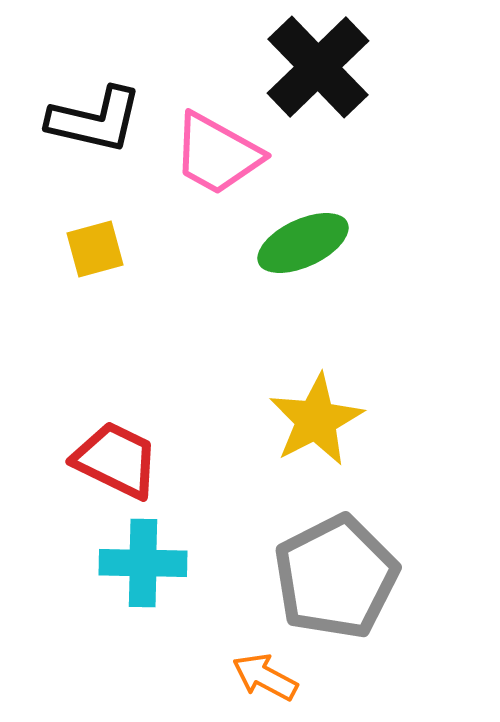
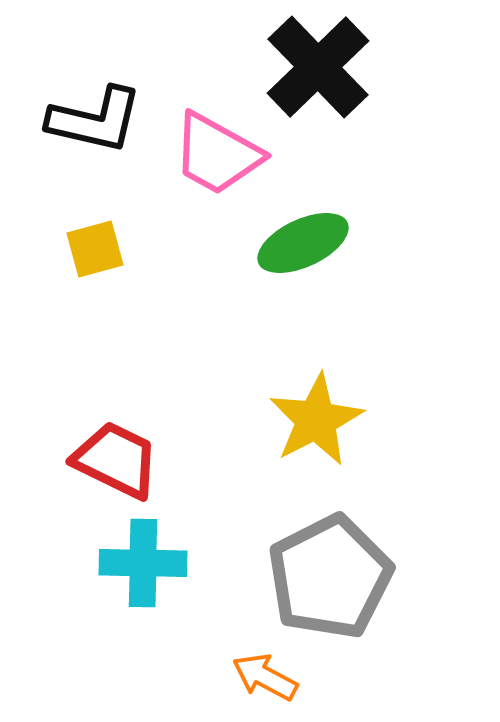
gray pentagon: moved 6 px left
